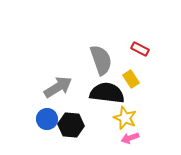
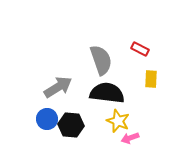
yellow rectangle: moved 20 px right; rotated 36 degrees clockwise
yellow star: moved 7 px left, 3 px down
